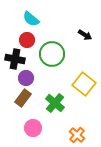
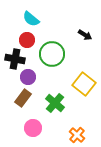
purple circle: moved 2 px right, 1 px up
